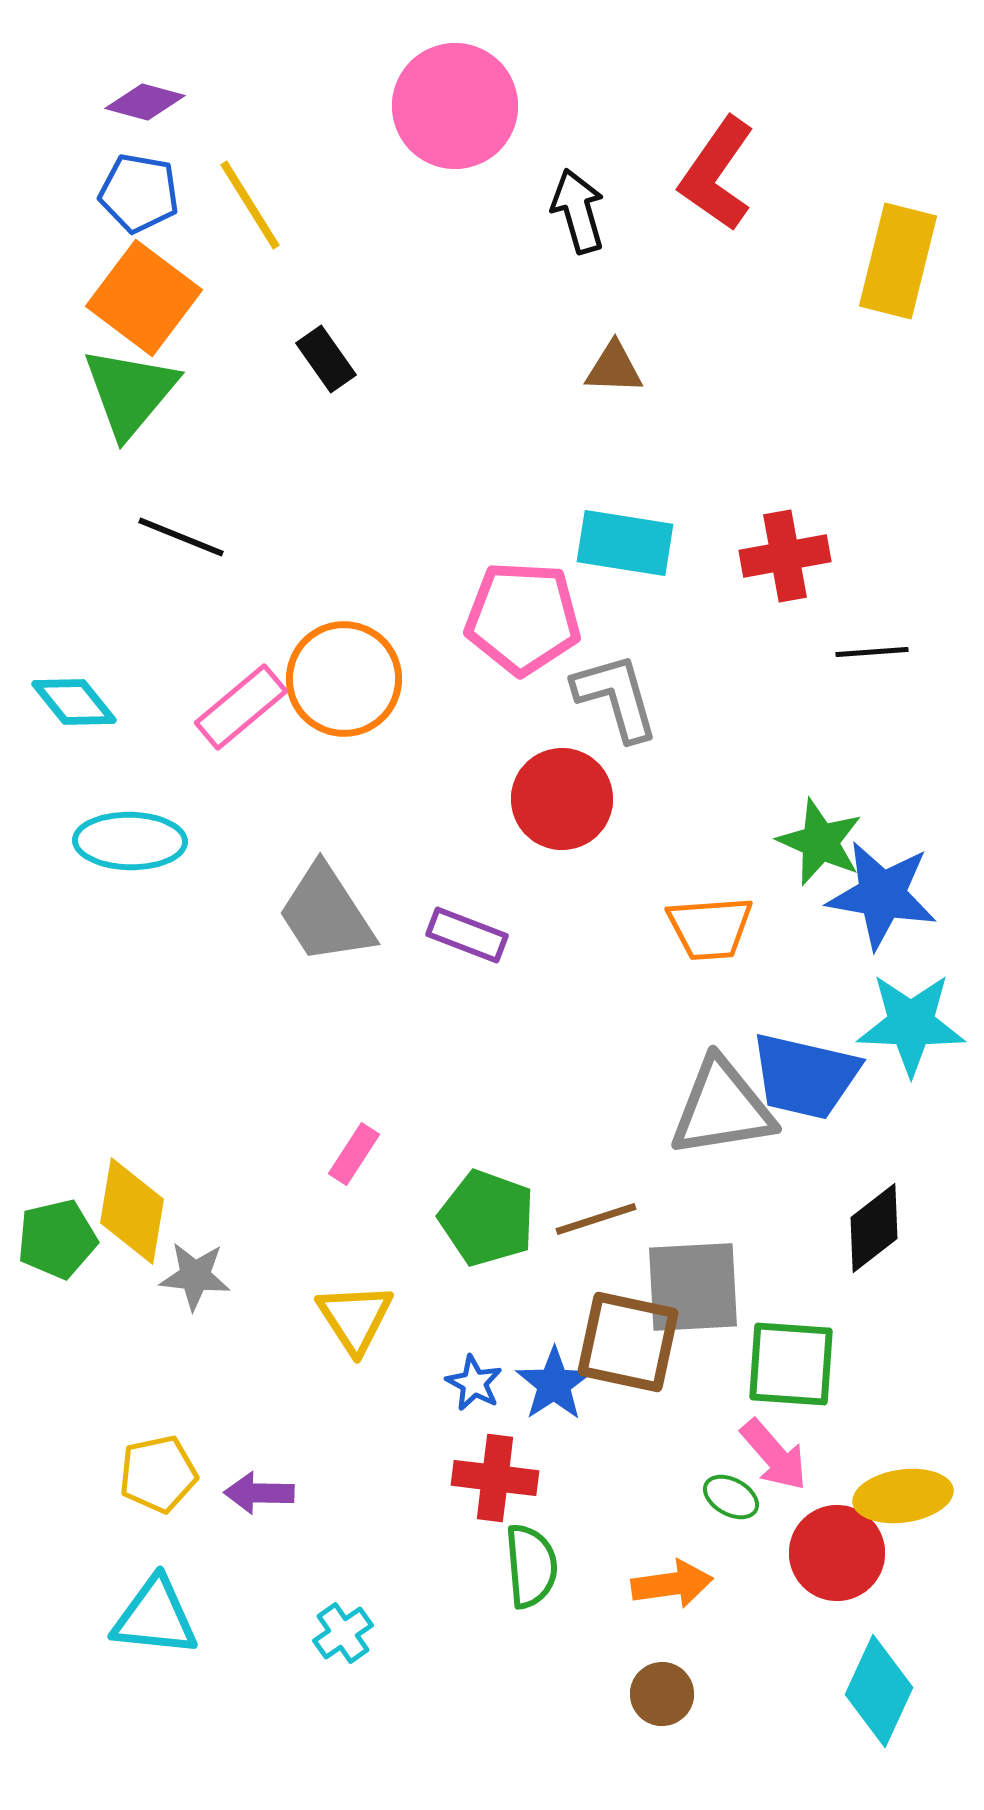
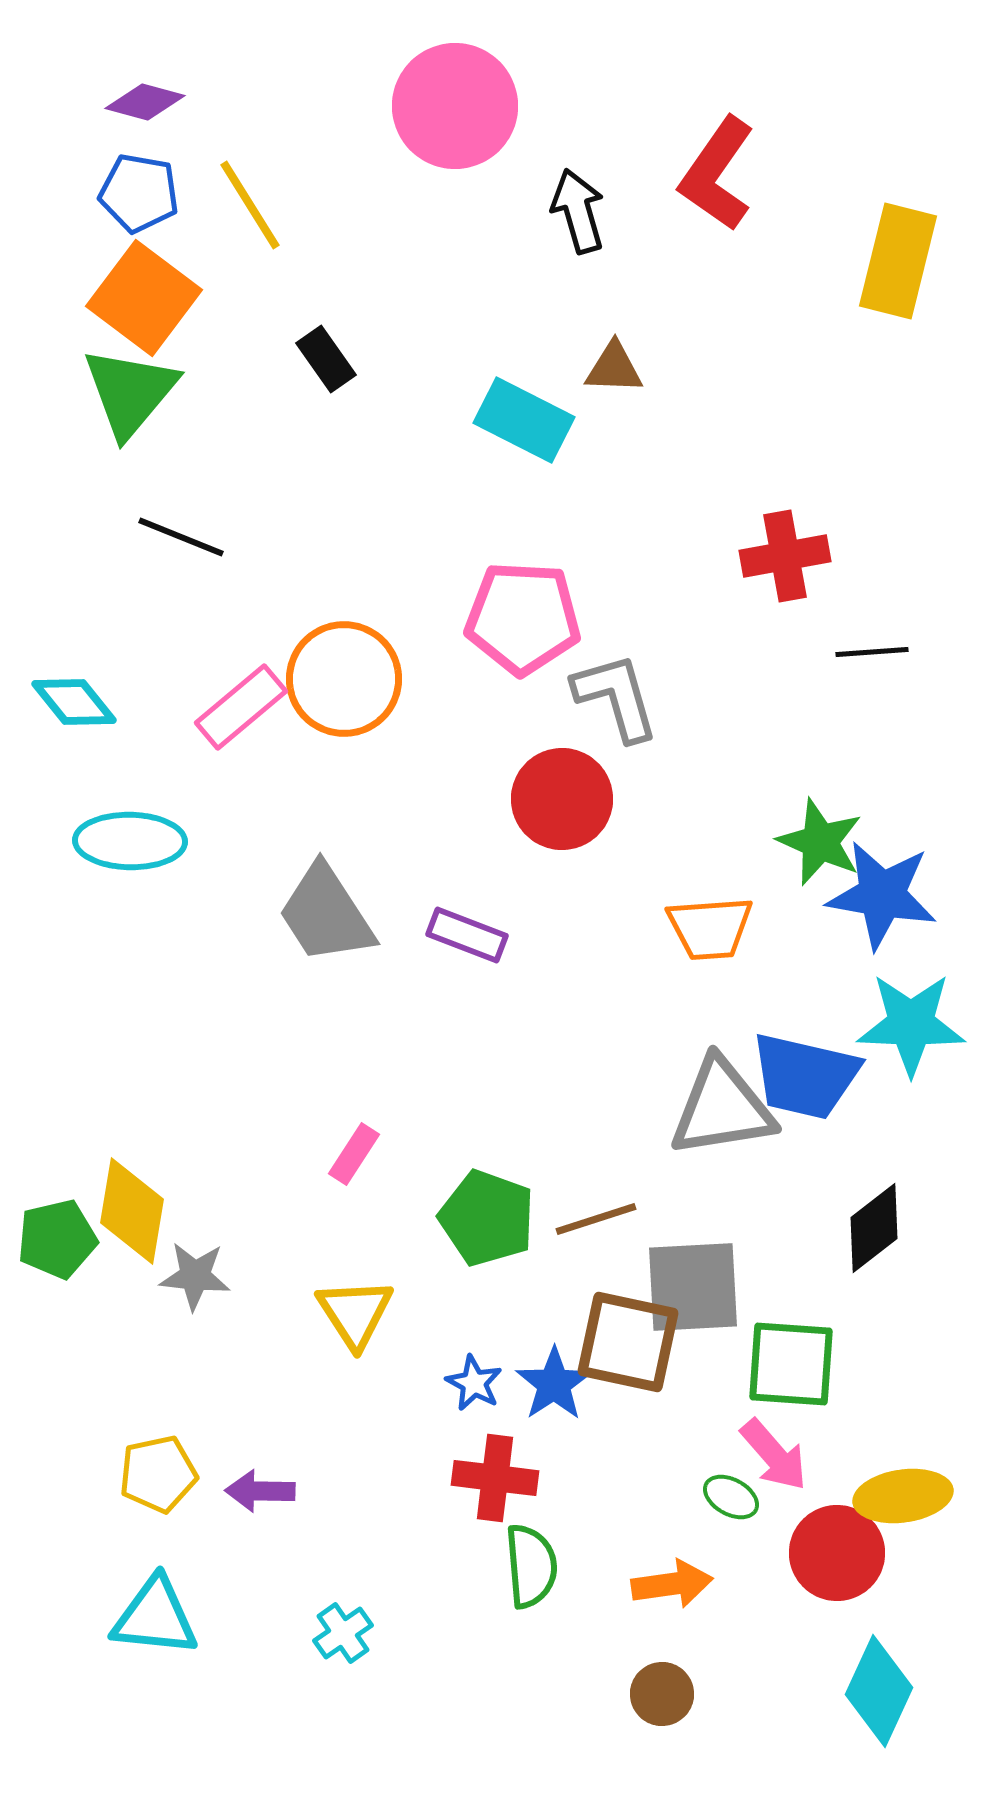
cyan rectangle at (625, 543): moved 101 px left, 123 px up; rotated 18 degrees clockwise
yellow triangle at (355, 1318): moved 5 px up
purple arrow at (259, 1493): moved 1 px right, 2 px up
